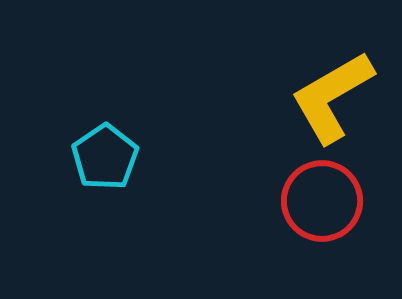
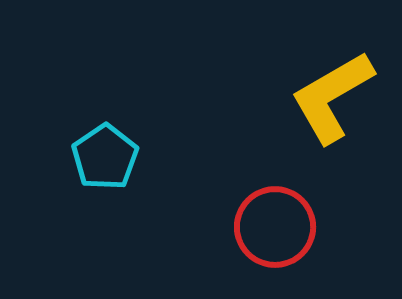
red circle: moved 47 px left, 26 px down
